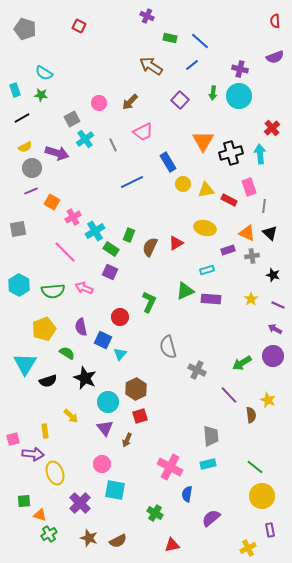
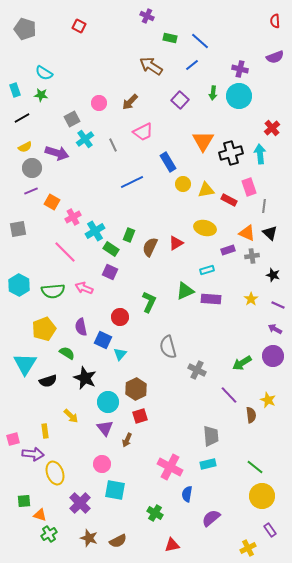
purple rectangle at (270, 530): rotated 24 degrees counterclockwise
